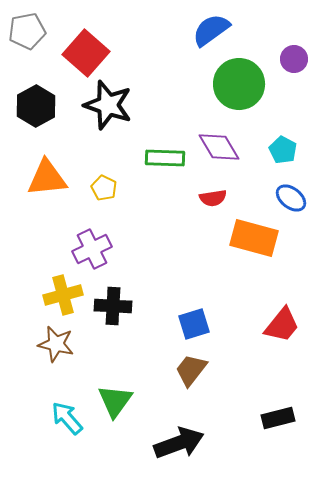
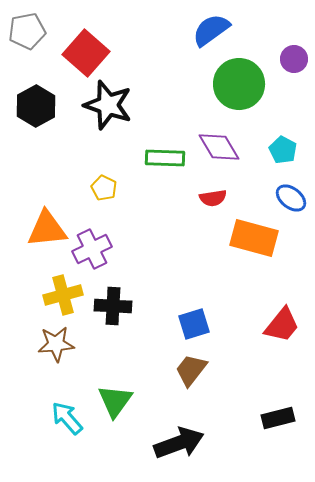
orange triangle: moved 51 px down
brown star: rotated 18 degrees counterclockwise
